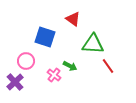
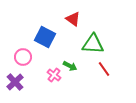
blue square: rotated 10 degrees clockwise
pink circle: moved 3 px left, 4 px up
red line: moved 4 px left, 3 px down
